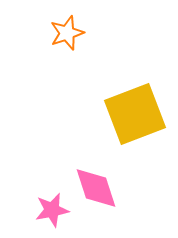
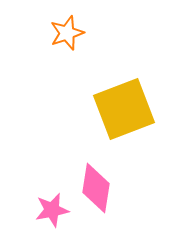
yellow square: moved 11 px left, 5 px up
pink diamond: rotated 27 degrees clockwise
